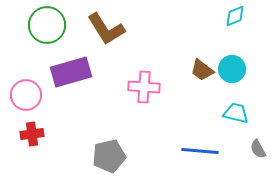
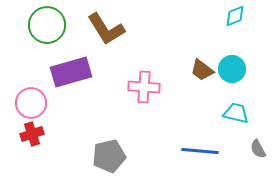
pink circle: moved 5 px right, 8 px down
red cross: rotated 10 degrees counterclockwise
